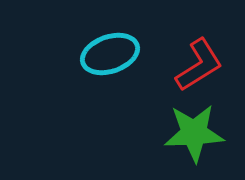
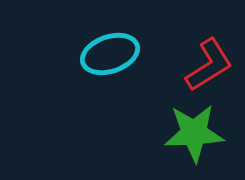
red L-shape: moved 10 px right
